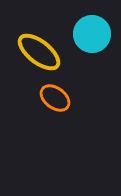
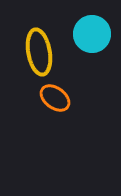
yellow ellipse: rotated 42 degrees clockwise
